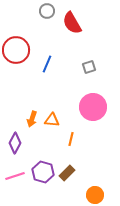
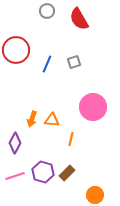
red semicircle: moved 7 px right, 4 px up
gray square: moved 15 px left, 5 px up
